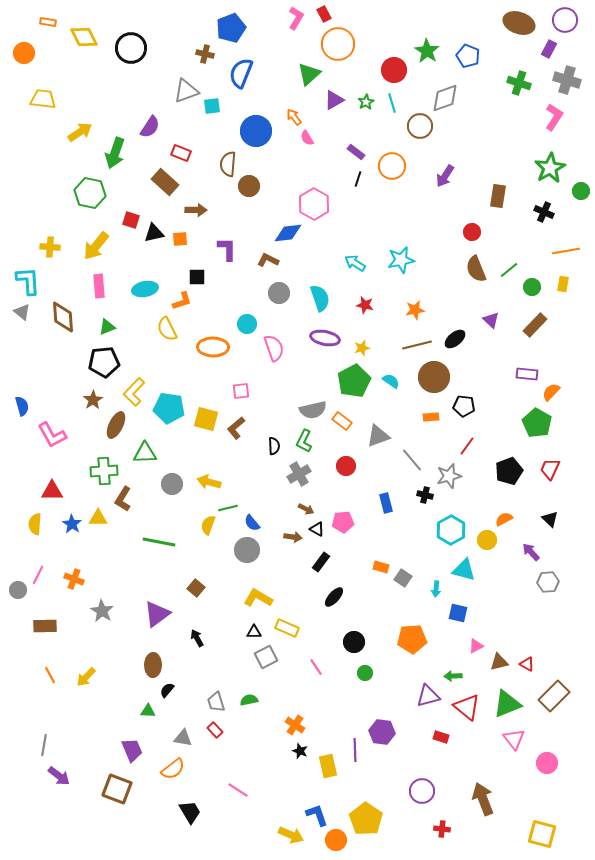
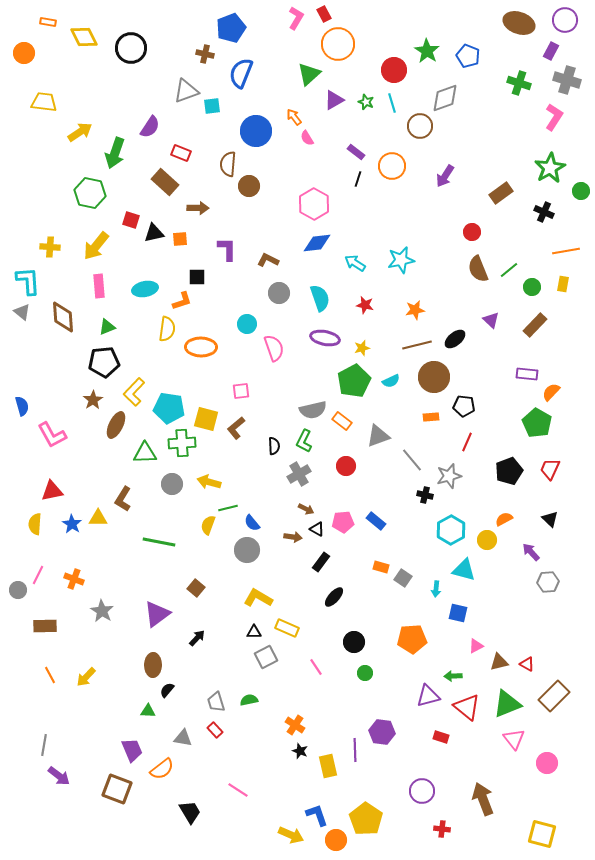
purple rectangle at (549, 49): moved 2 px right, 2 px down
yellow trapezoid at (43, 99): moved 1 px right, 3 px down
green star at (366, 102): rotated 21 degrees counterclockwise
brown rectangle at (498, 196): moved 3 px right, 3 px up; rotated 45 degrees clockwise
brown arrow at (196, 210): moved 2 px right, 2 px up
blue diamond at (288, 233): moved 29 px right, 10 px down
brown semicircle at (476, 269): moved 2 px right
yellow semicircle at (167, 329): rotated 145 degrees counterclockwise
orange ellipse at (213, 347): moved 12 px left
cyan semicircle at (391, 381): rotated 120 degrees clockwise
red line at (467, 446): moved 4 px up; rotated 12 degrees counterclockwise
green cross at (104, 471): moved 78 px right, 28 px up
red triangle at (52, 491): rotated 10 degrees counterclockwise
blue rectangle at (386, 503): moved 10 px left, 18 px down; rotated 36 degrees counterclockwise
black arrow at (197, 638): rotated 72 degrees clockwise
orange semicircle at (173, 769): moved 11 px left
